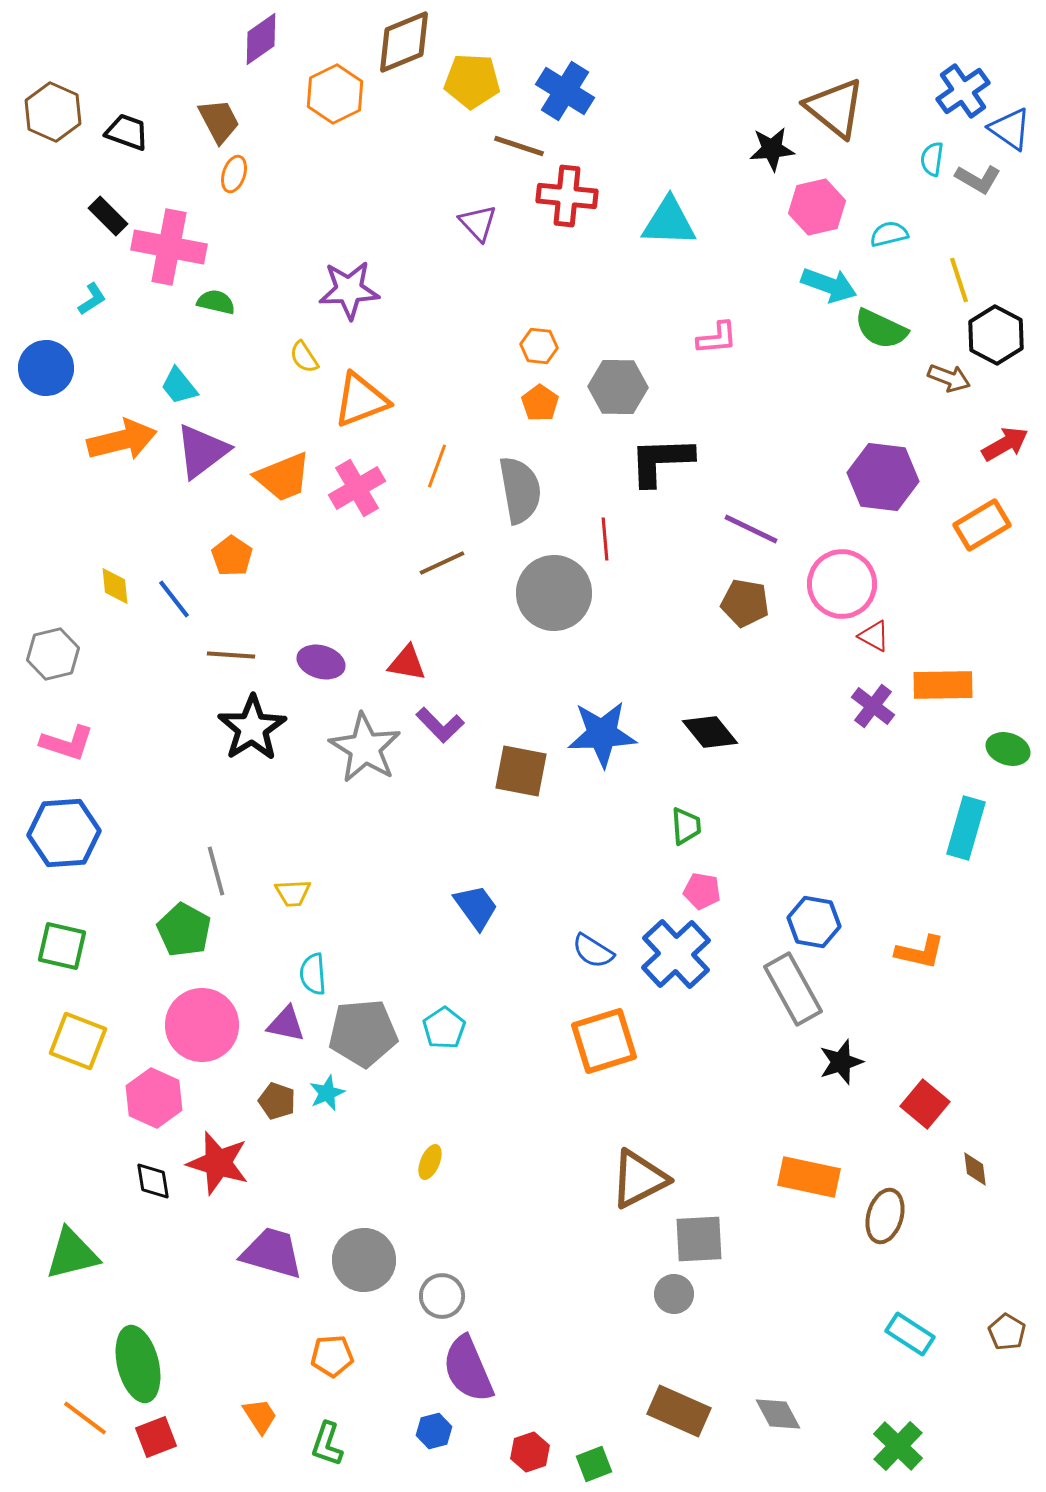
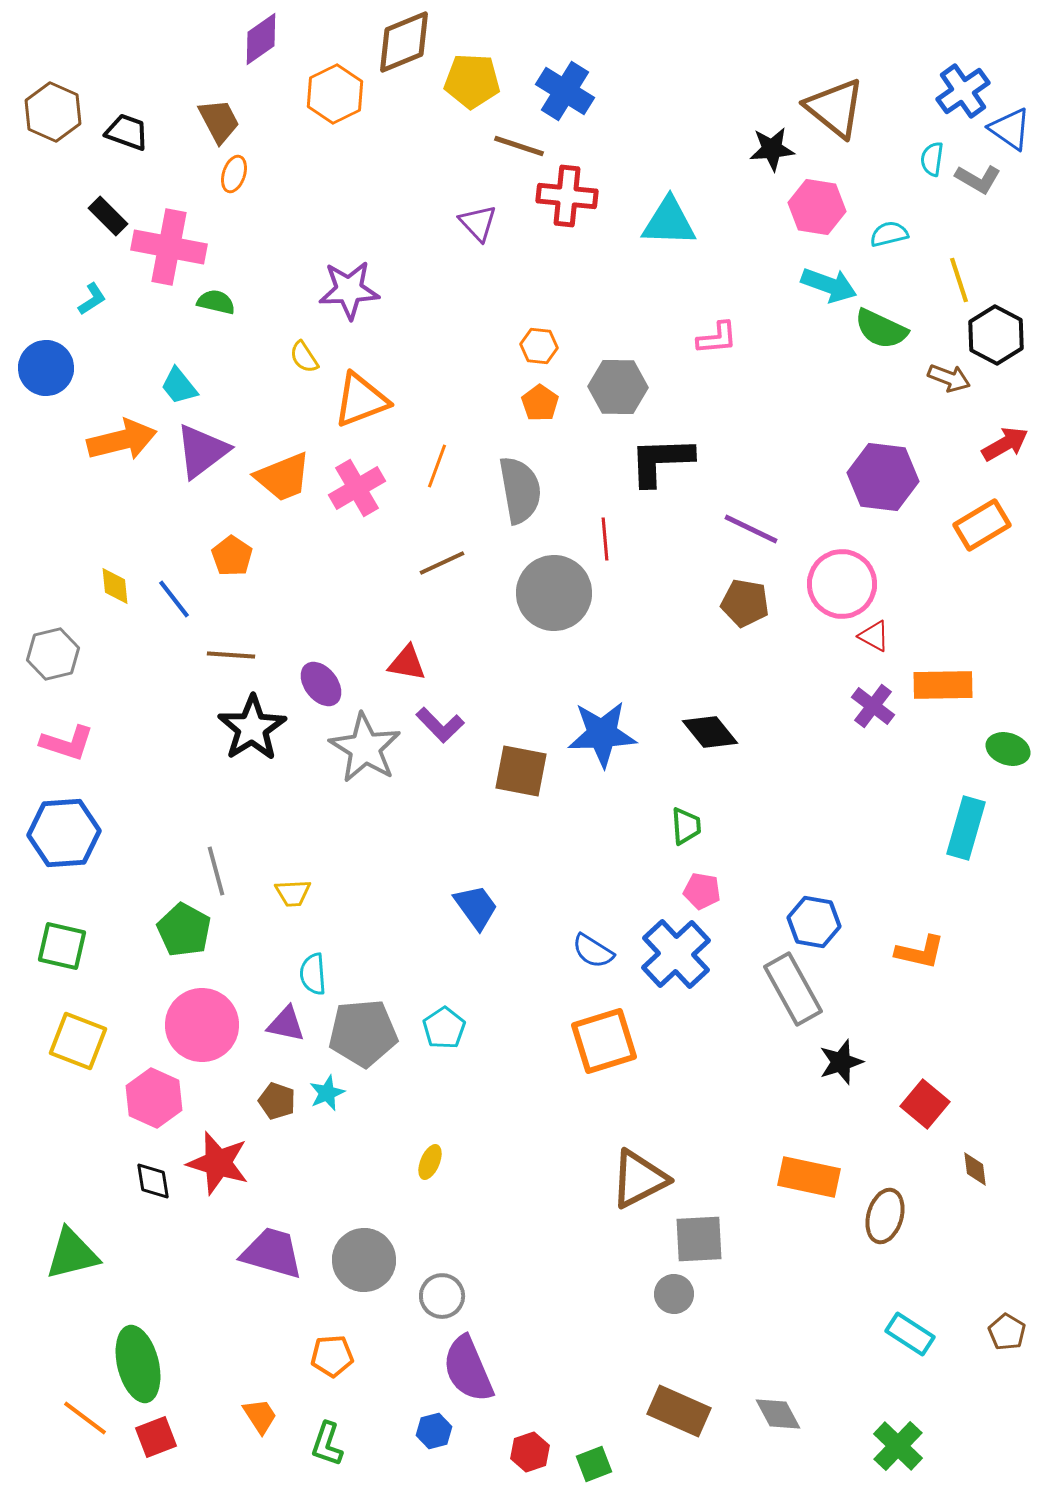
pink hexagon at (817, 207): rotated 22 degrees clockwise
purple ellipse at (321, 662): moved 22 px down; rotated 36 degrees clockwise
